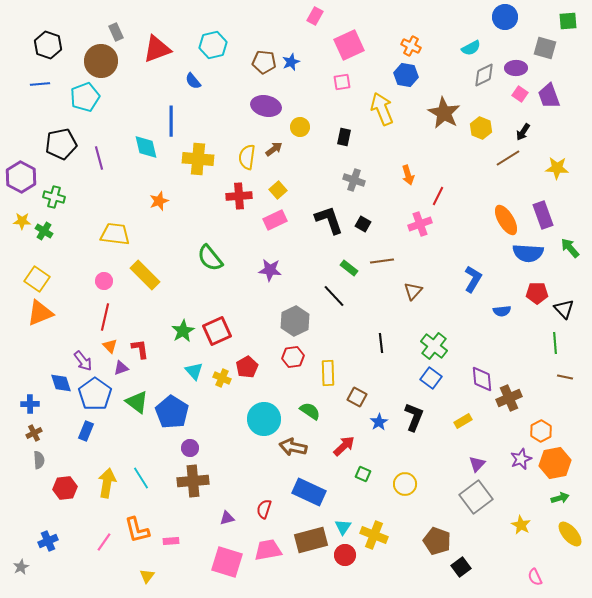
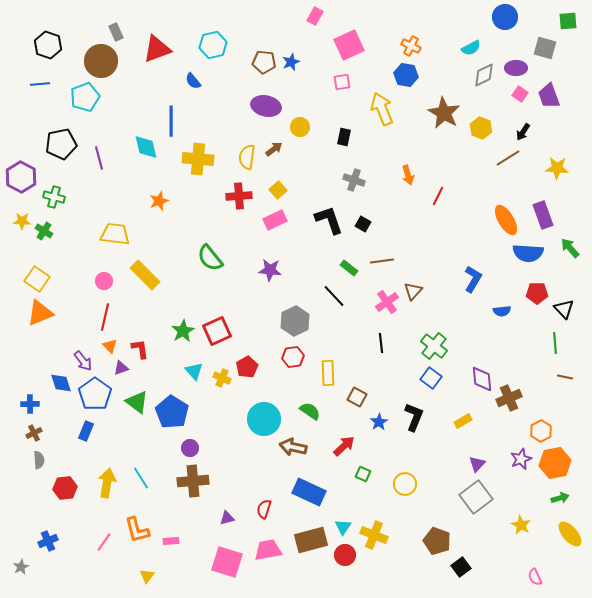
pink cross at (420, 224): moved 33 px left, 78 px down; rotated 15 degrees counterclockwise
